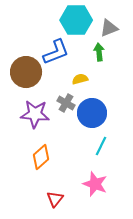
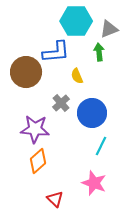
cyan hexagon: moved 1 px down
gray triangle: moved 1 px down
blue L-shape: rotated 16 degrees clockwise
yellow semicircle: moved 3 px left, 3 px up; rotated 98 degrees counterclockwise
gray cross: moved 5 px left; rotated 18 degrees clockwise
purple star: moved 15 px down
orange diamond: moved 3 px left, 4 px down
pink star: moved 1 px left, 1 px up
red triangle: rotated 24 degrees counterclockwise
